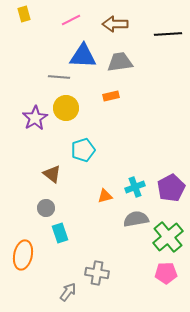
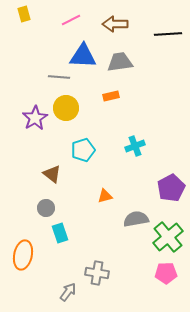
cyan cross: moved 41 px up
